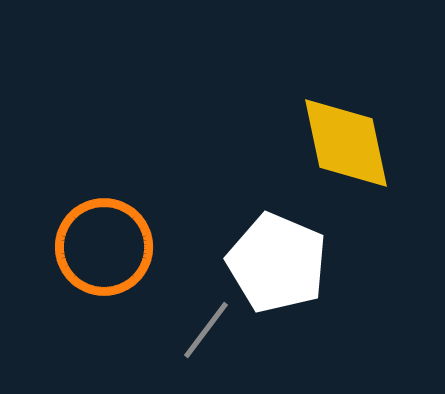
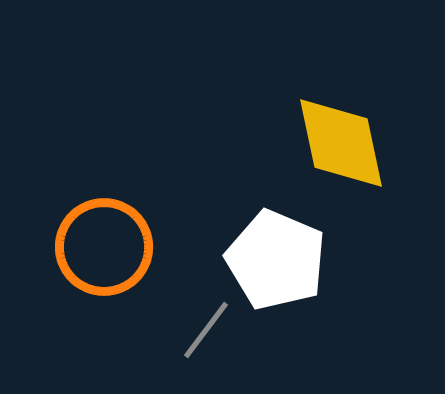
yellow diamond: moved 5 px left
white pentagon: moved 1 px left, 3 px up
